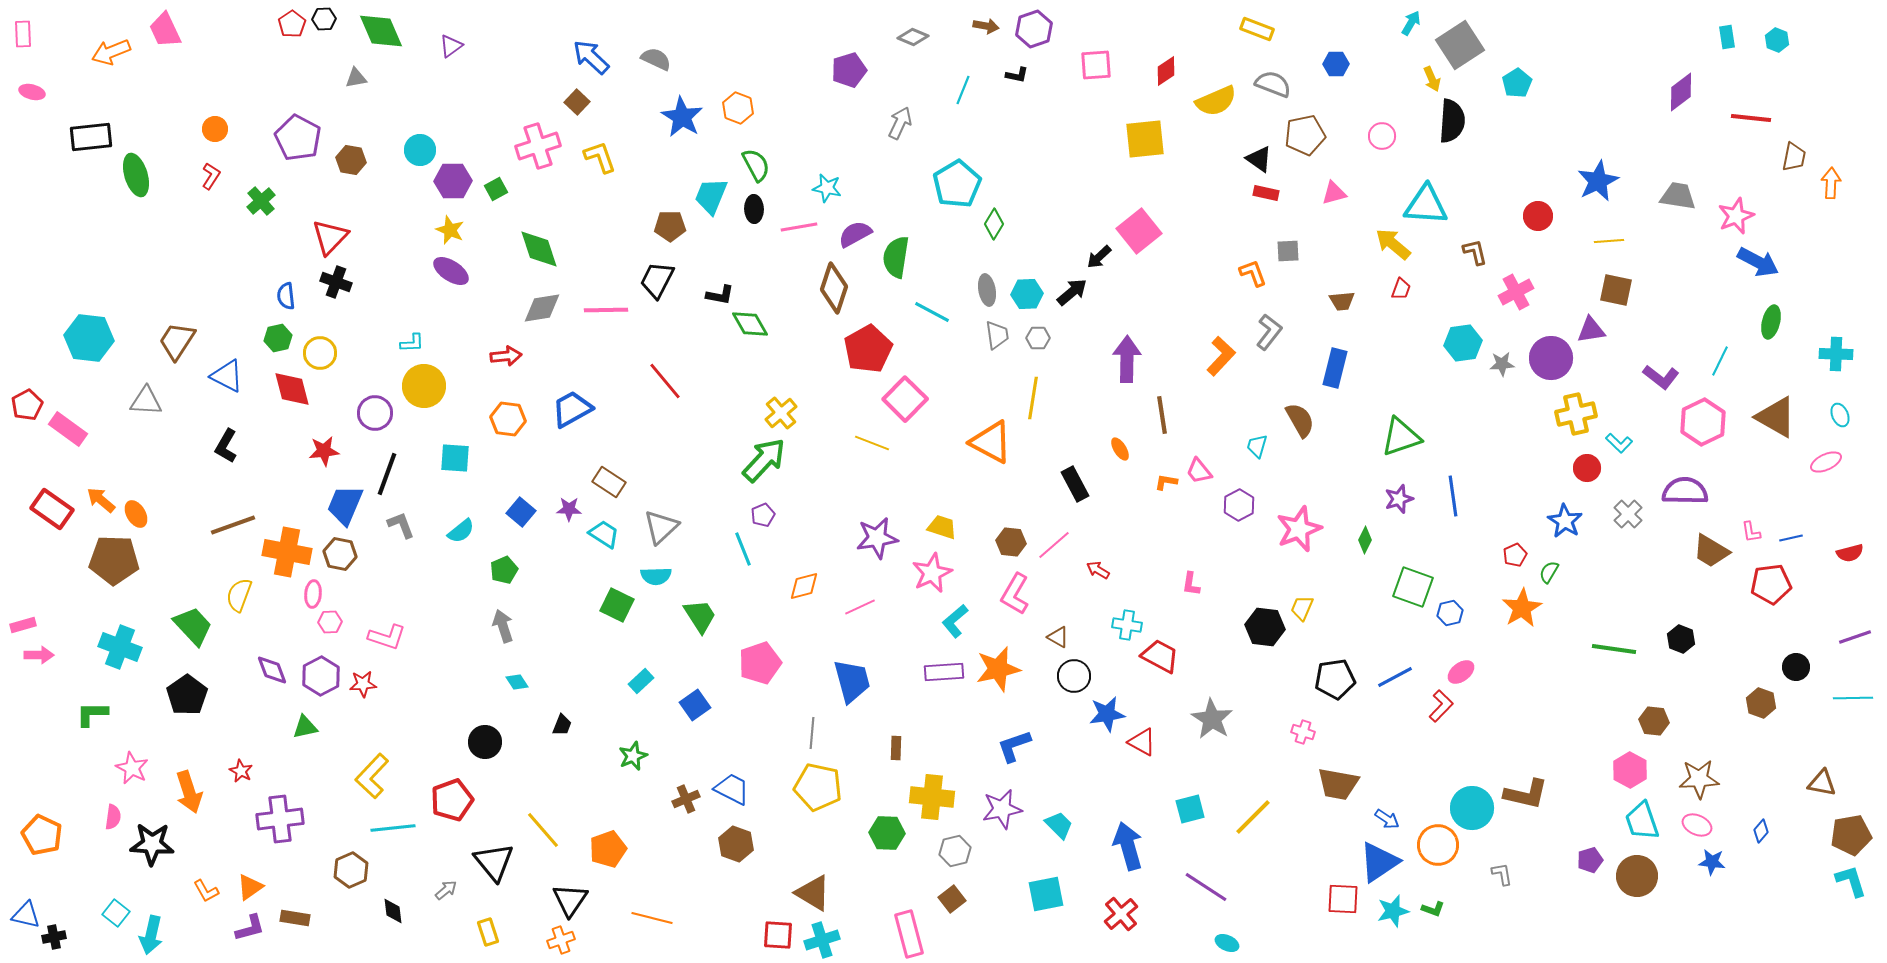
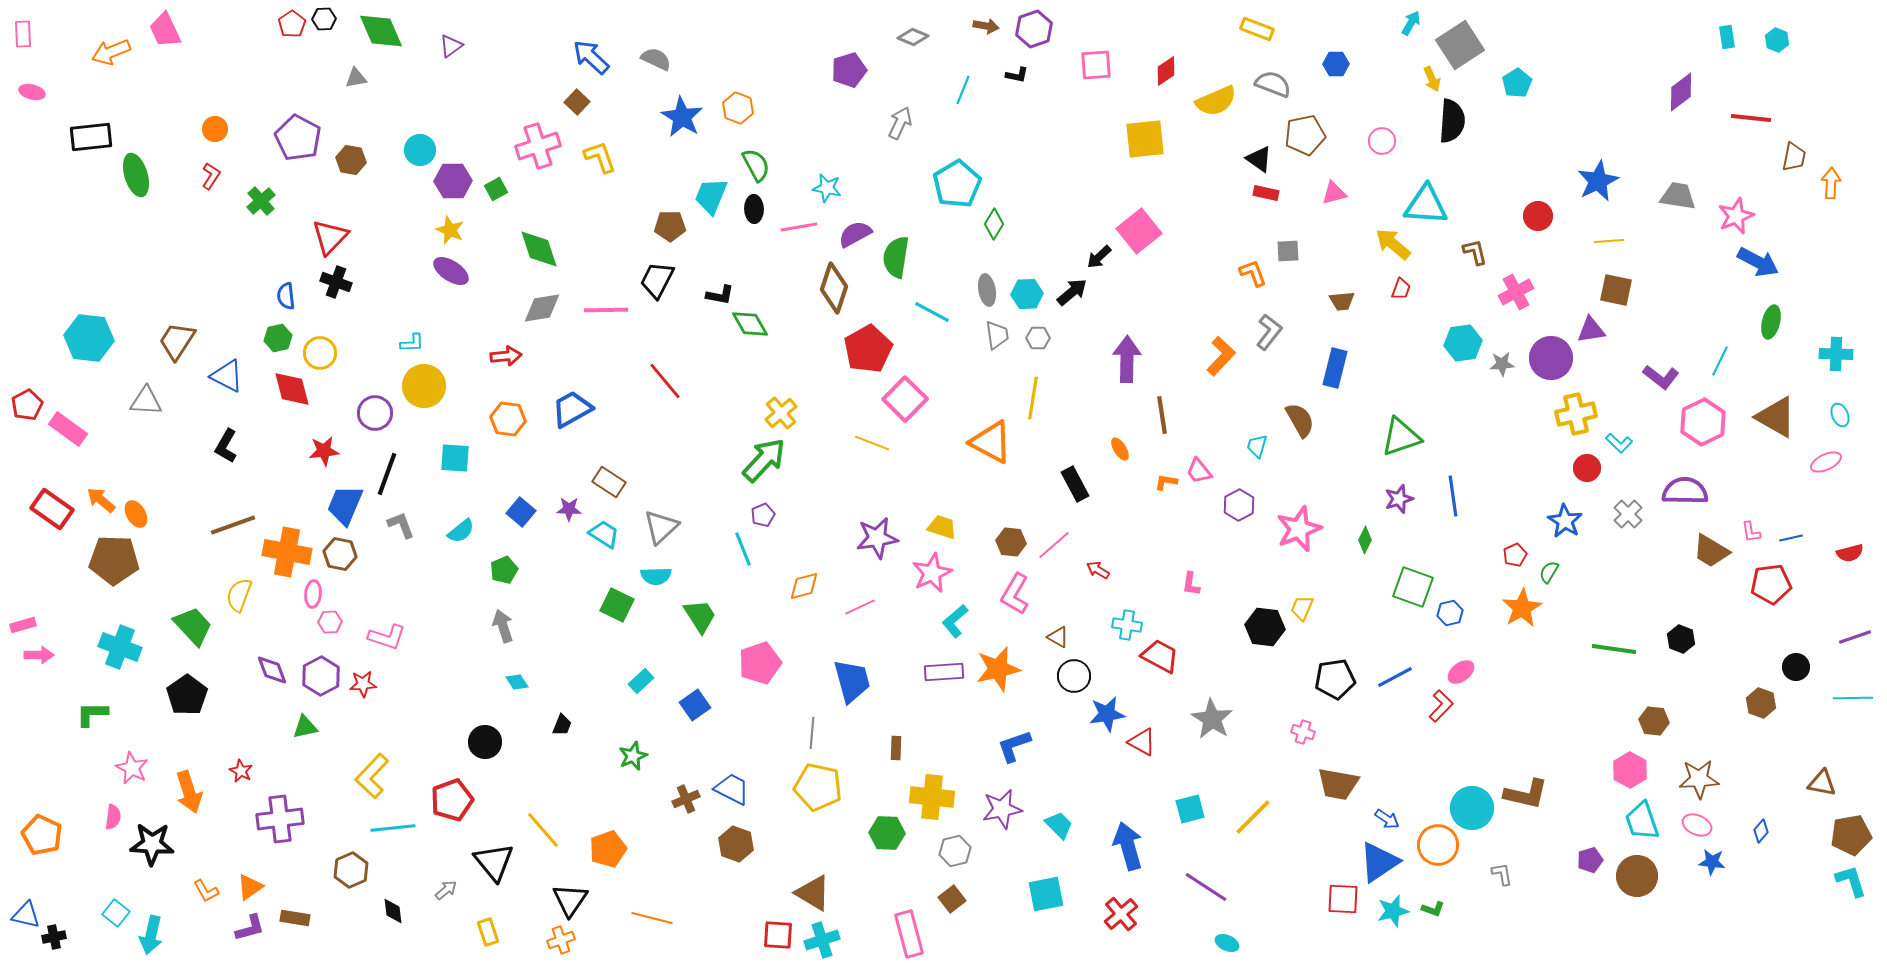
pink circle at (1382, 136): moved 5 px down
